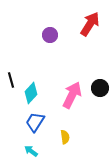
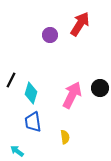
red arrow: moved 10 px left
black line: rotated 42 degrees clockwise
cyan diamond: rotated 25 degrees counterclockwise
blue trapezoid: moved 2 px left; rotated 40 degrees counterclockwise
cyan arrow: moved 14 px left
